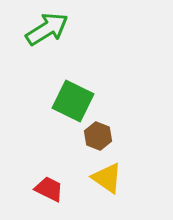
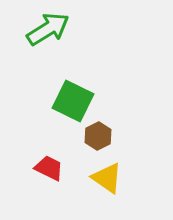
green arrow: moved 1 px right
brown hexagon: rotated 12 degrees clockwise
red trapezoid: moved 21 px up
